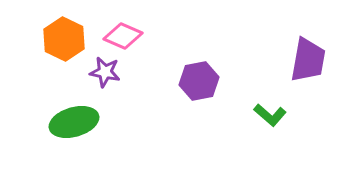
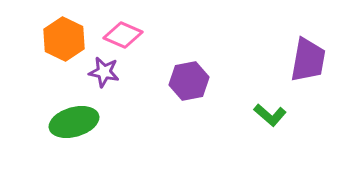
pink diamond: moved 1 px up
purple star: moved 1 px left
purple hexagon: moved 10 px left
